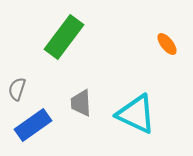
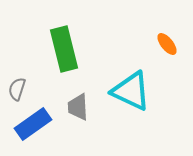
green rectangle: moved 12 px down; rotated 51 degrees counterclockwise
gray trapezoid: moved 3 px left, 4 px down
cyan triangle: moved 5 px left, 23 px up
blue rectangle: moved 1 px up
